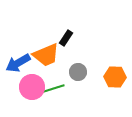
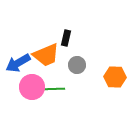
black rectangle: rotated 21 degrees counterclockwise
gray circle: moved 1 px left, 7 px up
green line: rotated 15 degrees clockwise
